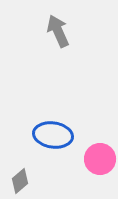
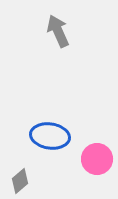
blue ellipse: moved 3 px left, 1 px down
pink circle: moved 3 px left
